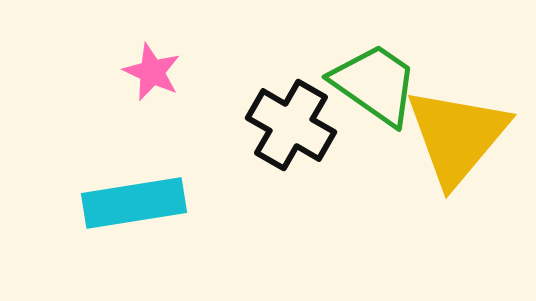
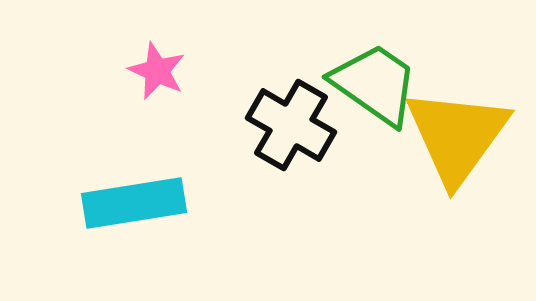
pink star: moved 5 px right, 1 px up
yellow triangle: rotated 4 degrees counterclockwise
